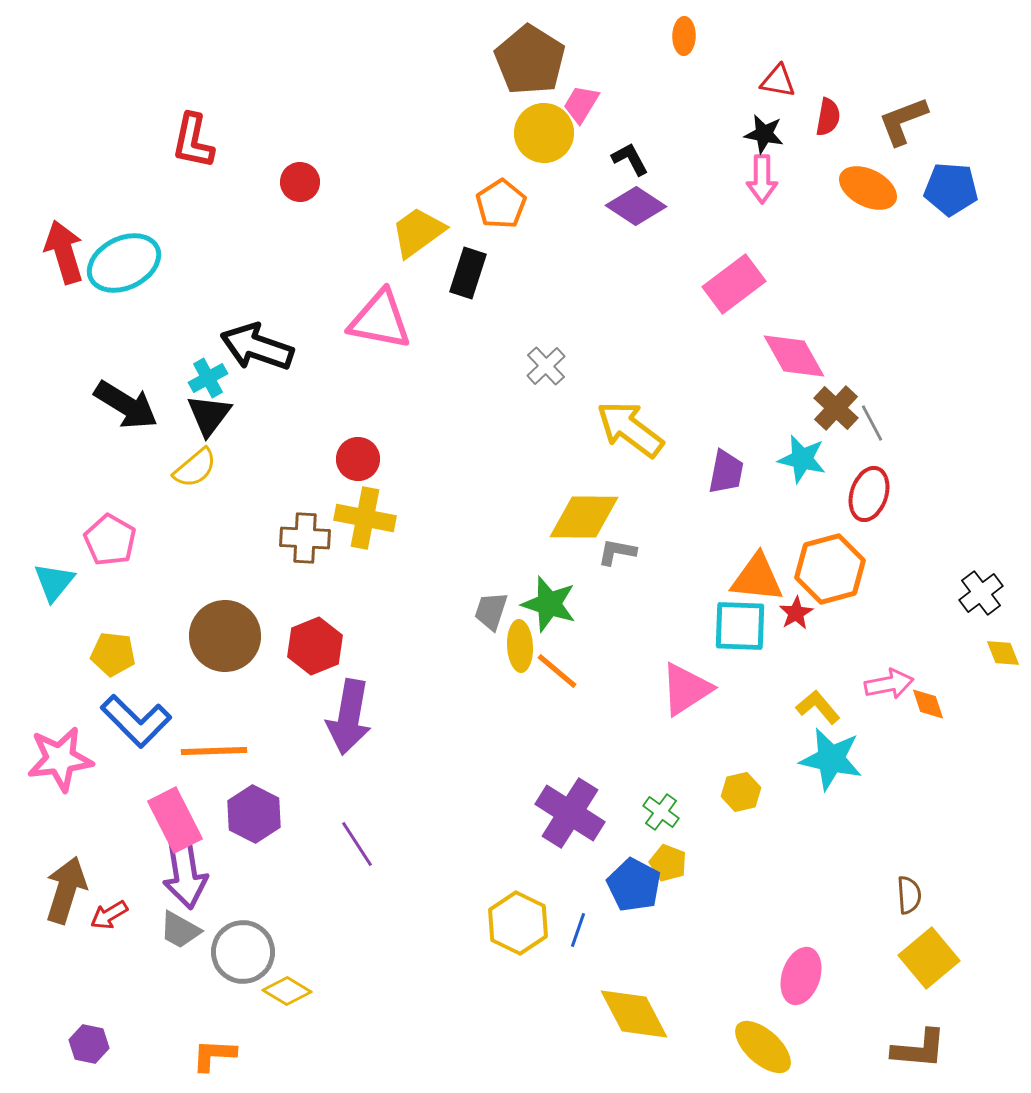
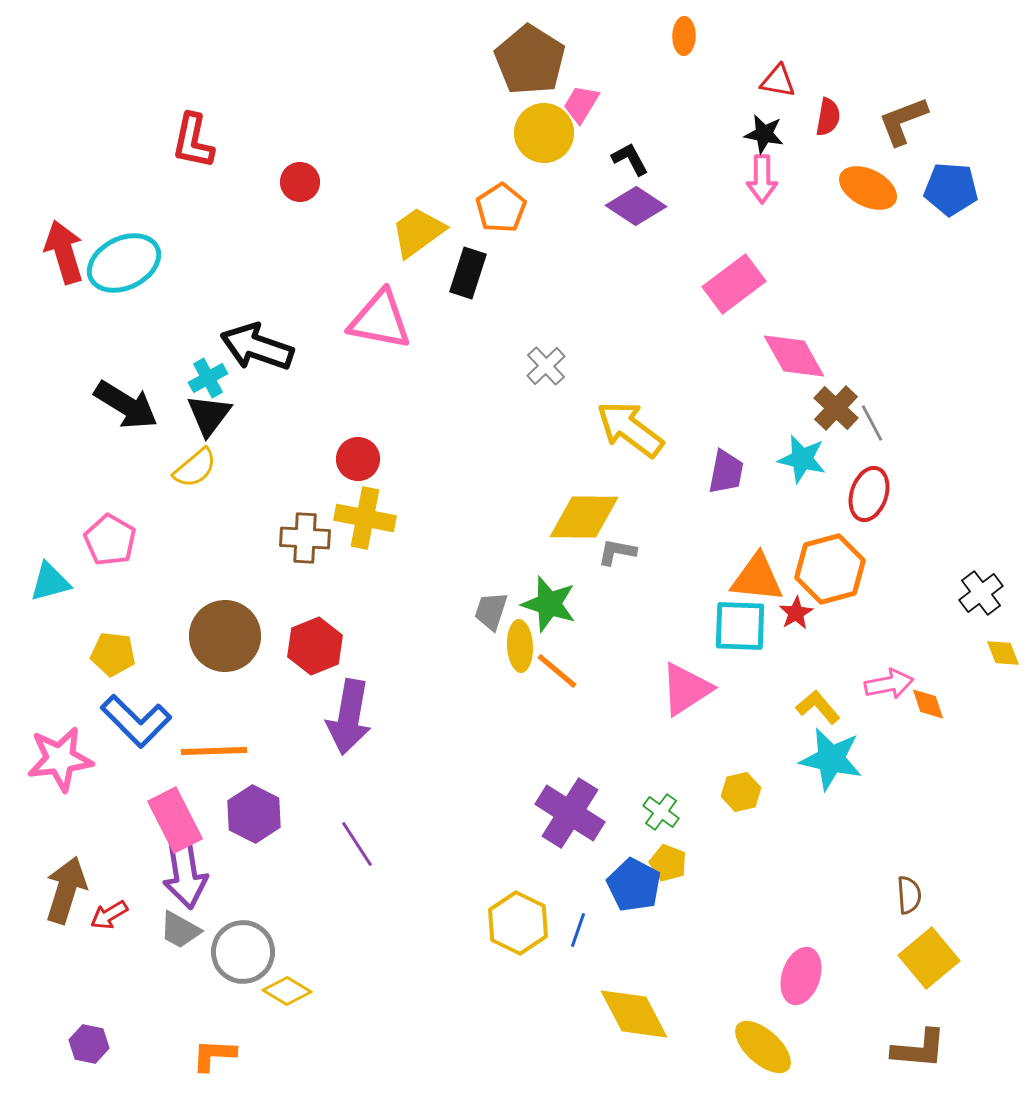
orange pentagon at (501, 204): moved 4 px down
cyan triangle at (54, 582): moved 4 px left; rotated 36 degrees clockwise
